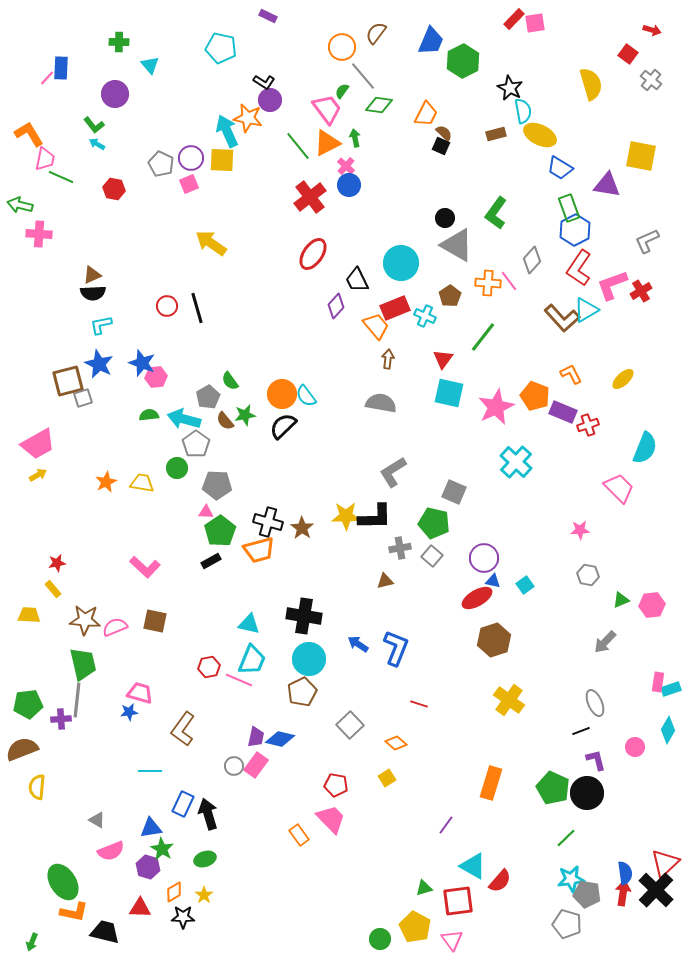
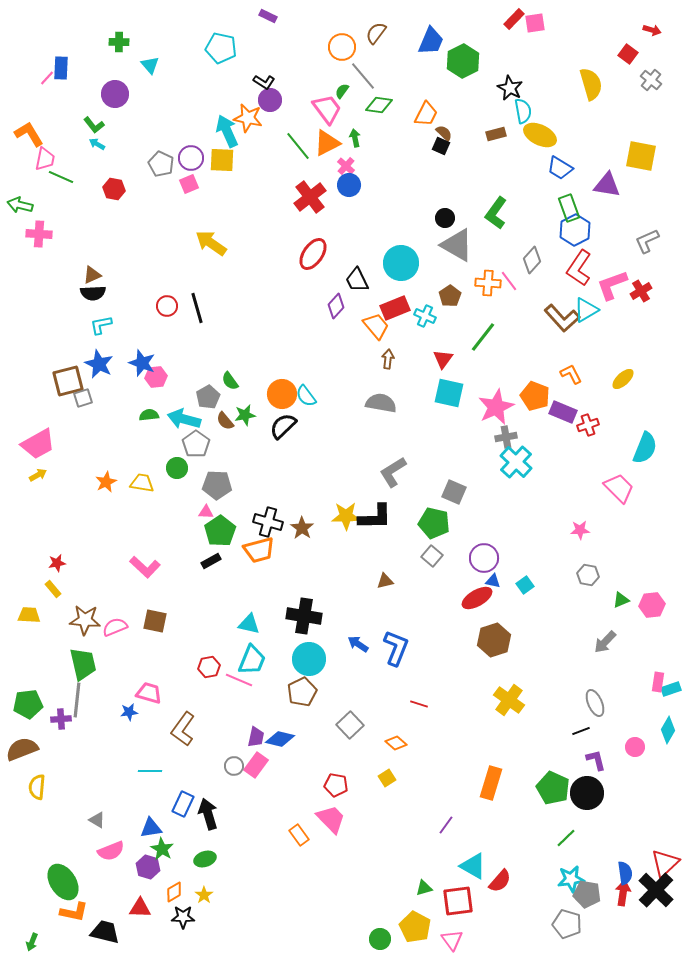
gray cross at (400, 548): moved 106 px right, 111 px up
pink trapezoid at (140, 693): moved 9 px right
